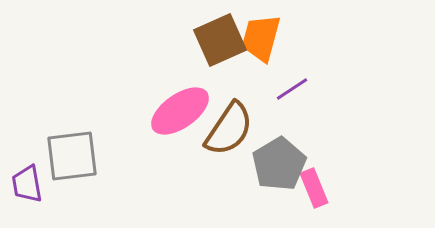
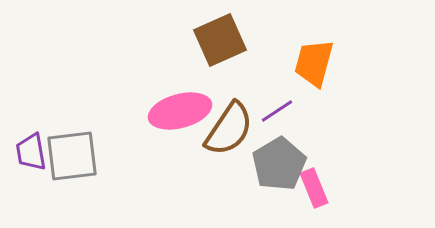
orange trapezoid: moved 53 px right, 25 px down
purple line: moved 15 px left, 22 px down
pink ellipse: rotated 20 degrees clockwise
purple trapezoid: moved 4 px right, 32 px up
